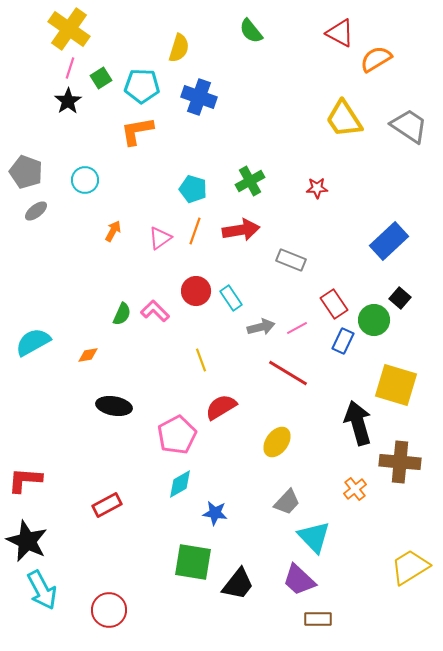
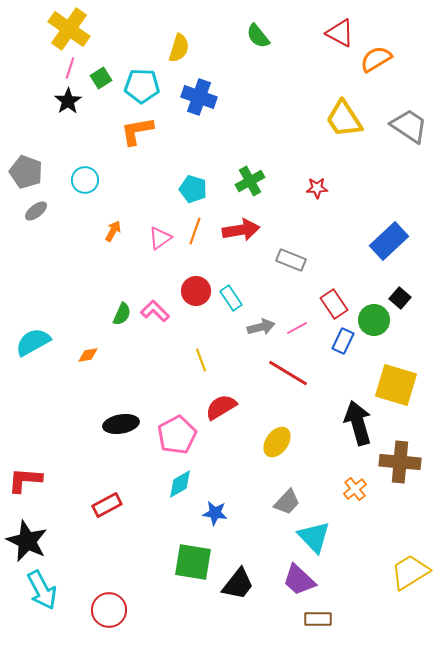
green semicircle at (251, 31): moved 7 px right, 5 px down
black ellipse at (114, 406): moved 7 px right, 18 px down; rotated 20 degrees counterclockwise
yellow trapezoid at (410, 567): moved 5 px down
